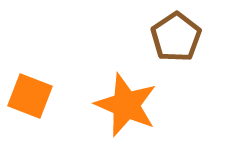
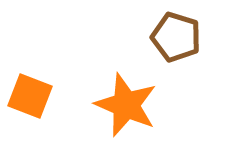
brown pentagon: rotated 21 degrees counterclockwise
